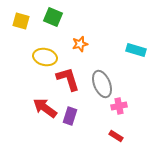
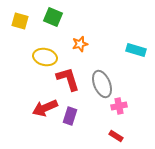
yellow square: moved 1 px left
red arrow: rotated 60 degrees counterclockwise
